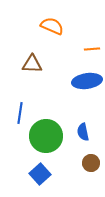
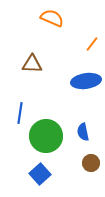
orange semicircle: moved 8 px up
orange line: moved 5 px up; rotated 49 degrees counterclockwise
blue ellipse: moved 1 px left
